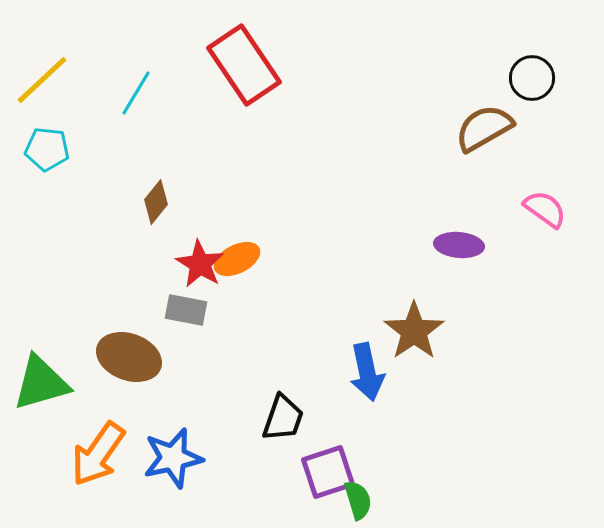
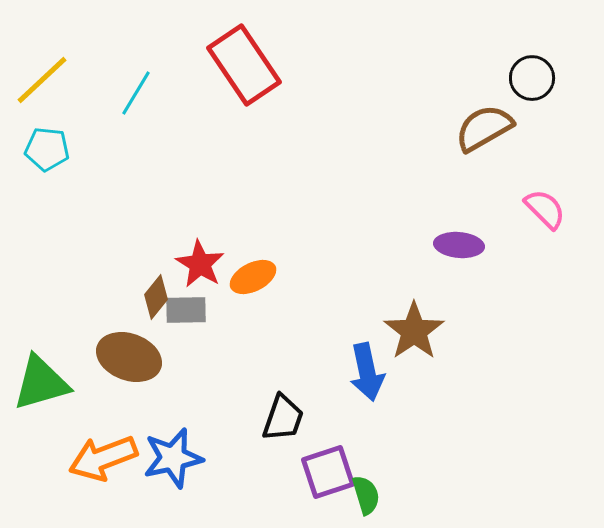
brown diamond: moved 95 px down
pink semicircle: rotated 9 degrees clockwise
orange ellipse: moved 16 px right, 18 px down
gray rectangle: rotated 12 degrees counterclockwise
orange arrow: moved 5 px right, 4 px down; rotated 34 degrees clockwise
green semicircle: moved 8 px right, 5 px up
